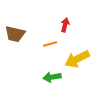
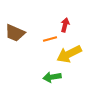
brown trapezoid: moved 1 px up; rotated 10 degrees clockwise
orange line: moved 5 px up
yellow arrow: moved 8 px left, 5 px up
